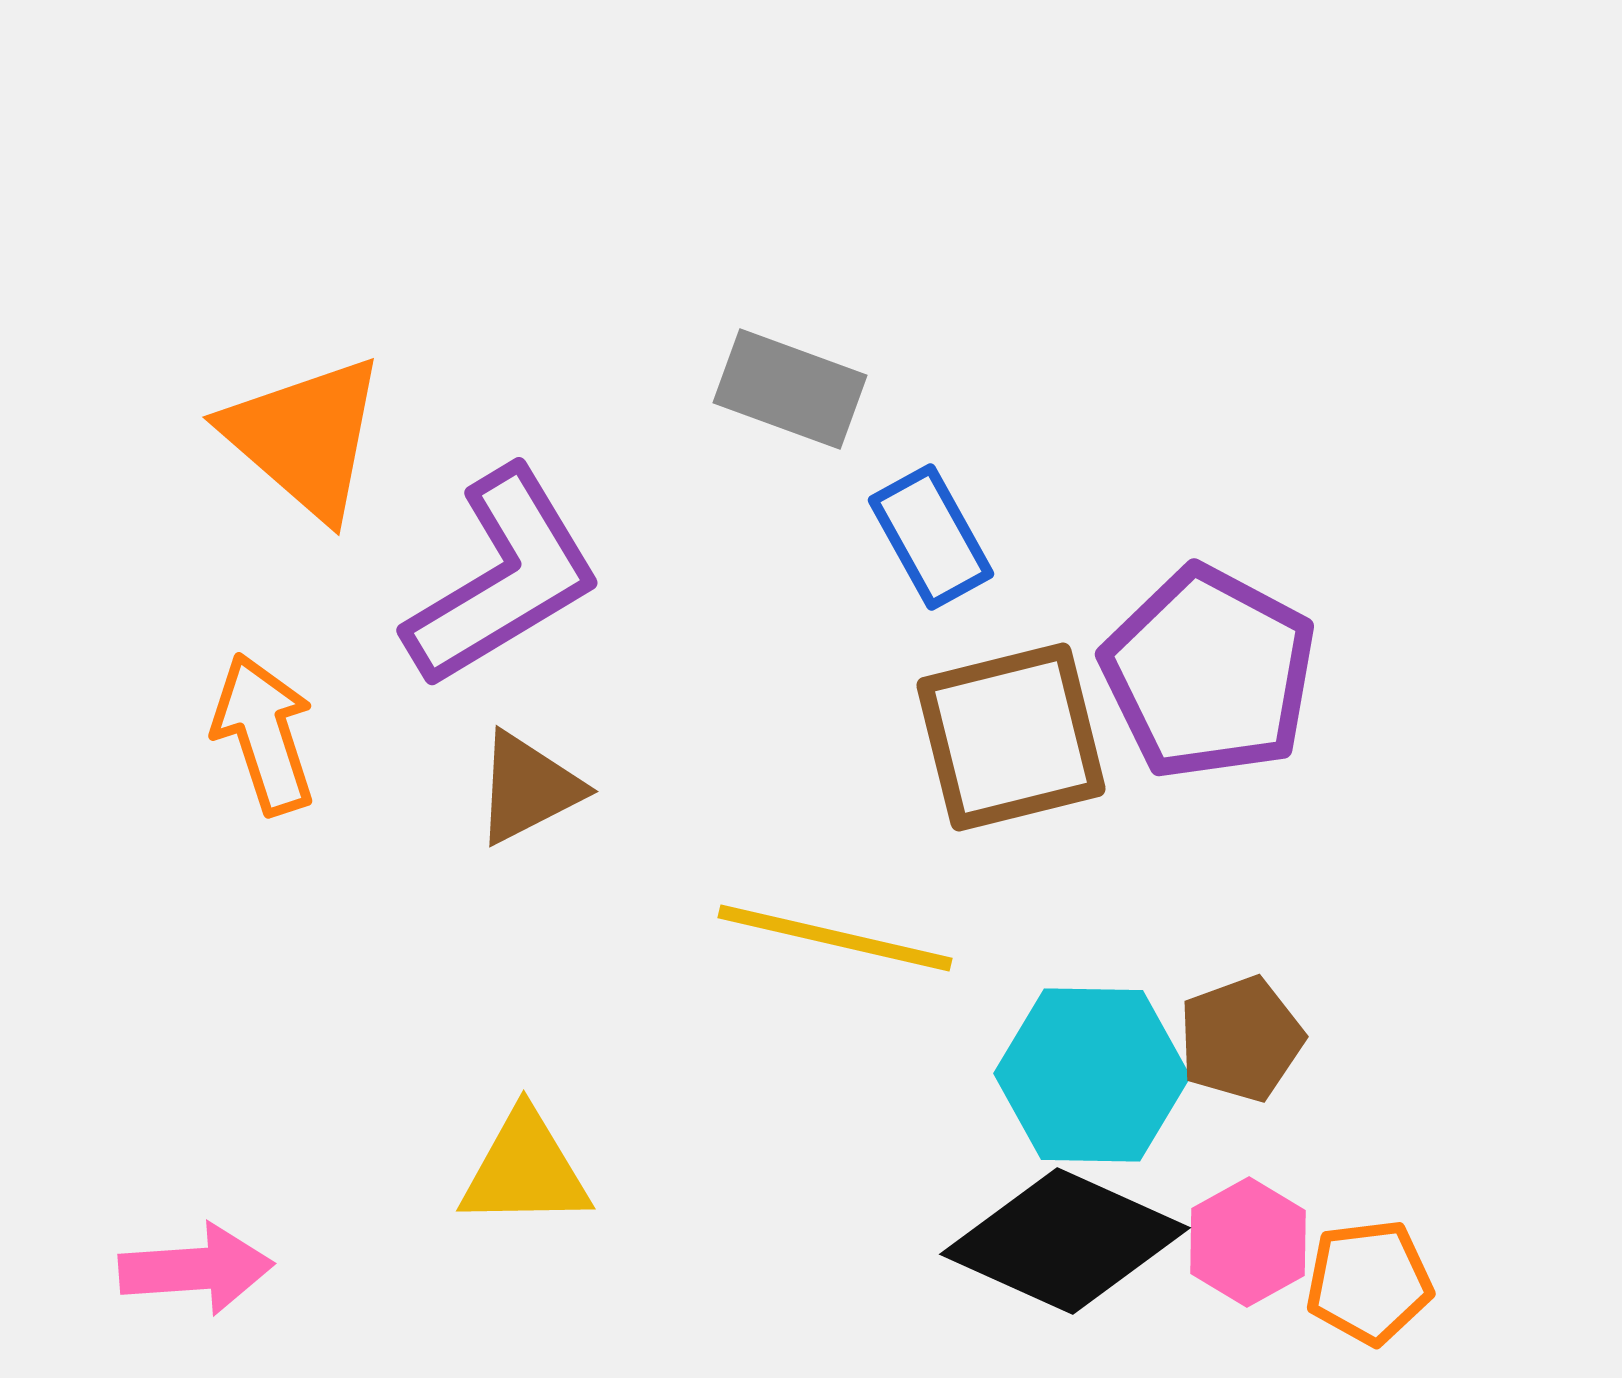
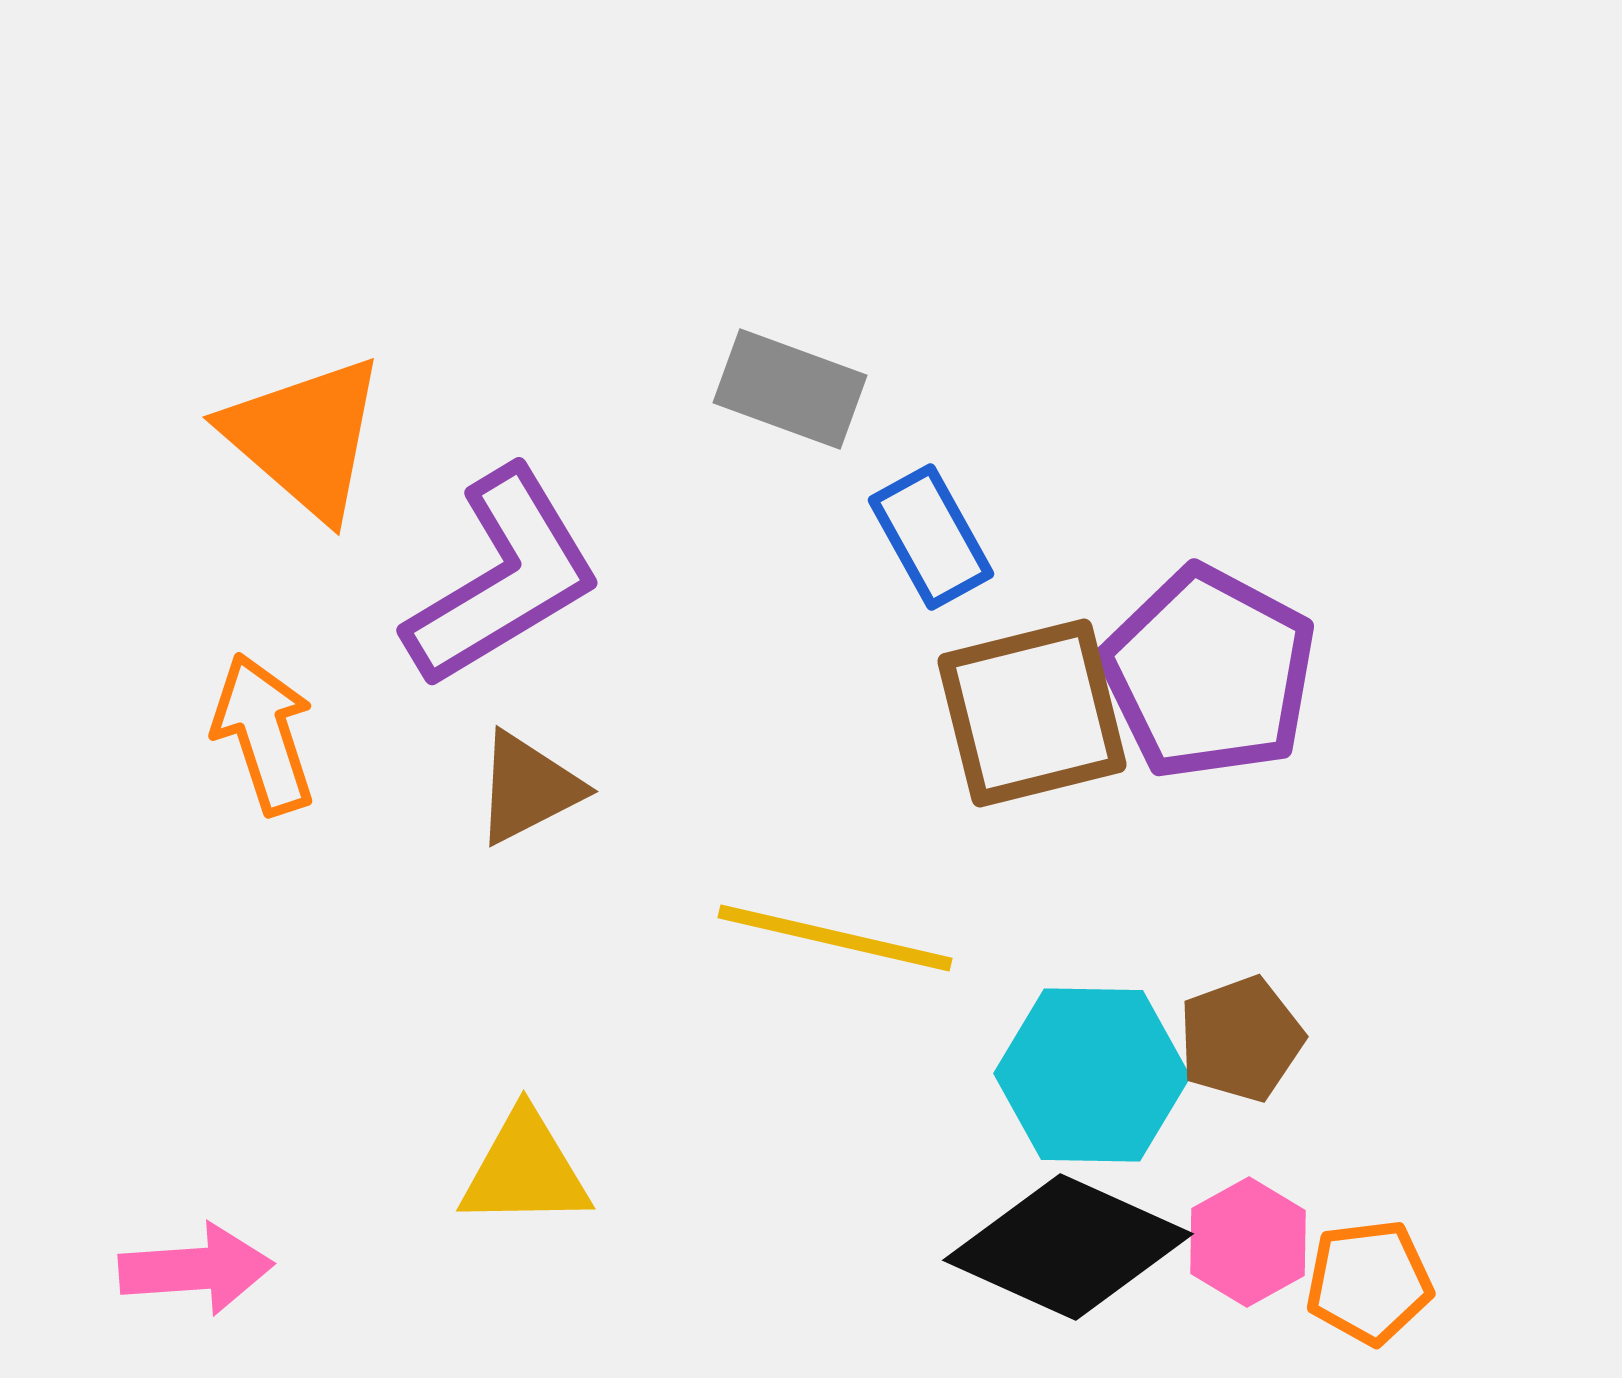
brown square: moved 21 px right, 24 px up
black diamond: moved 3 px right, 6 px down
